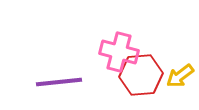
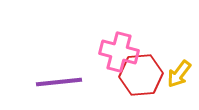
yellow arrow: moved 1 px left, 2 px up; rotated 16 degrees counterclockwise
